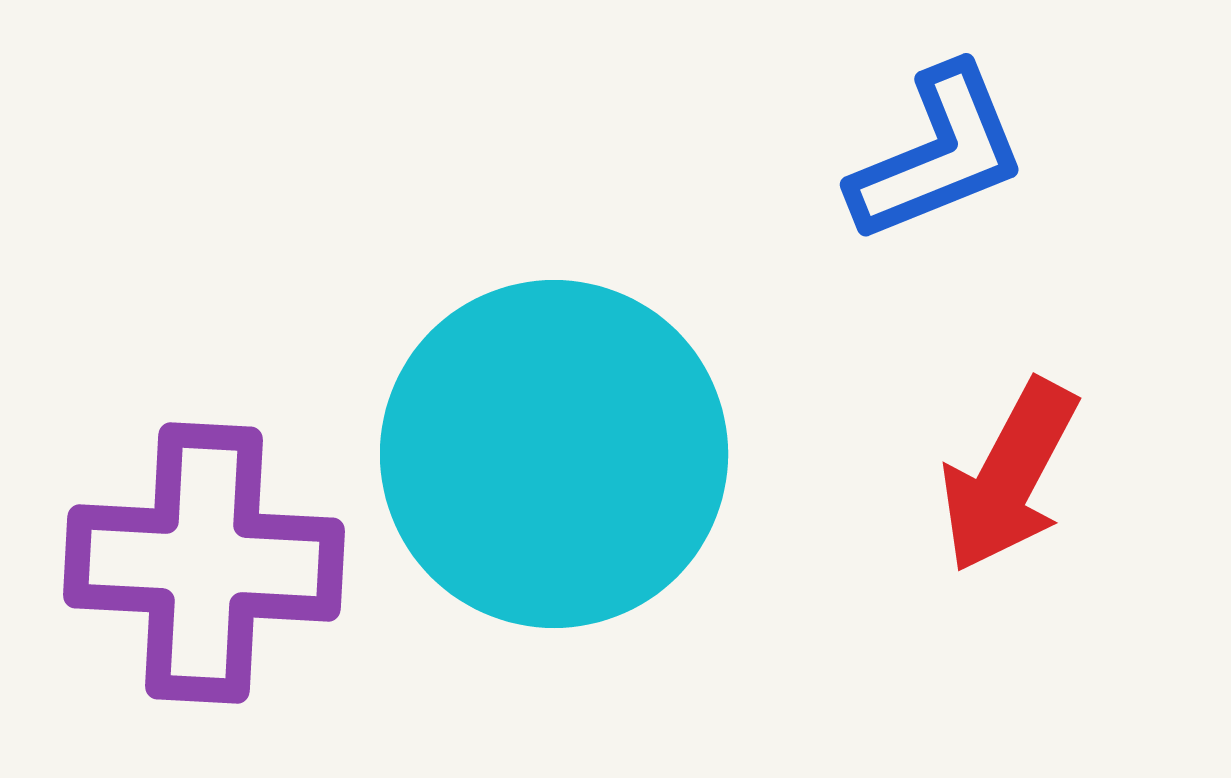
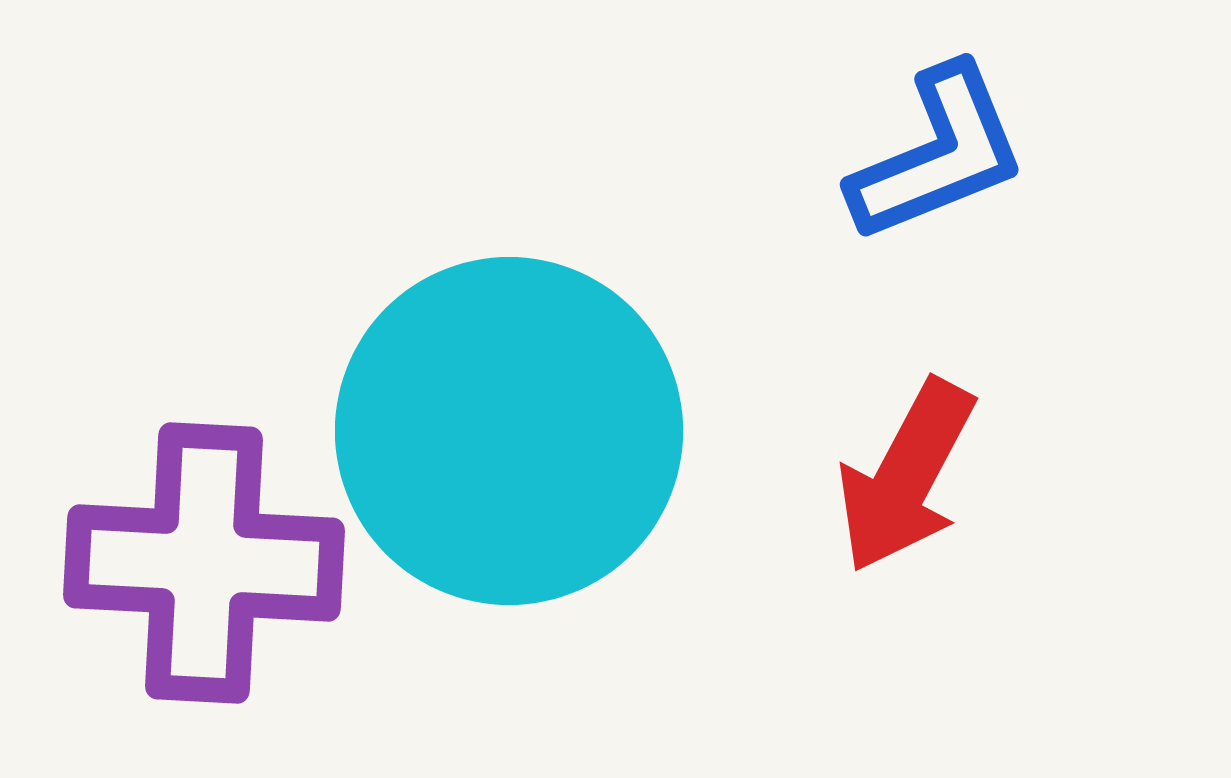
cyan circle: moved 45 px left, 23 px up
red arrow: moved 103 px left
